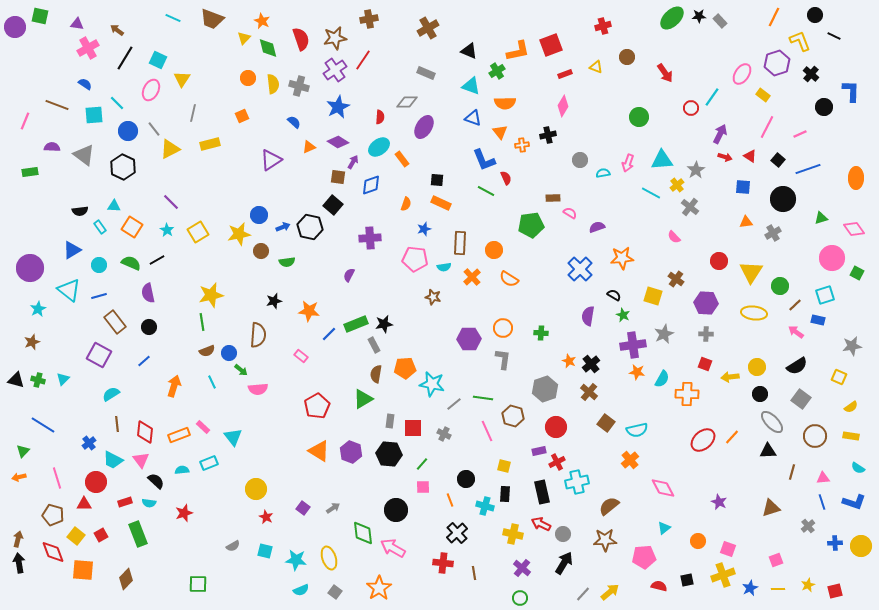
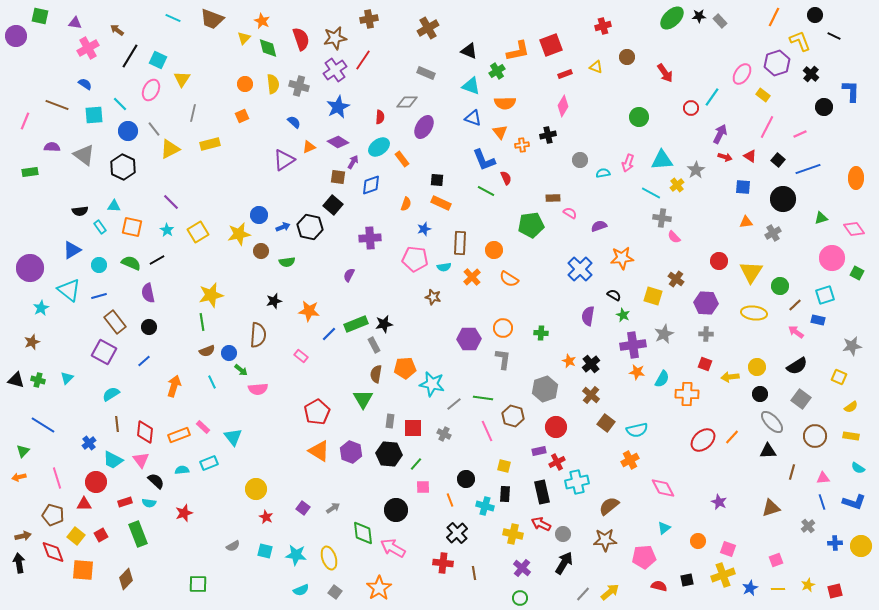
purple triangle at (77, 24): moved 2 px left, 1 px up
purple circle at (15, 27): moved 1 px right, 9 px down
black line at (125, 58): moved 5 px right, 2 px up
orange circle at (248, 78): moved 3 px left, 6 px down
cyan line at (117, 103): moved 3 px right, 1 px down
purple triangle at (271, 160): moved 13 px right
gray cross at (690, 207): moved 28 px left, 11 px down; rotated 30 degrees counterclockwise
orange square at (132, 227): rotated 20 degrees counterclockwise
purple semicircle at (597, 227): moved 2 px right, 1 px up
cyan star at (38, 309): moved 3 px right, 1 px up
purple square at (99, 355): moved 5 px right, 3 px up
cyan triangle at (63, 379): moved 4 px right, 1 px up
brown cross at (589, 392): moved 2 px right, 3 px down
green triangle at (363, 399): rotated 30 degrees counterclockwise
red pentagon at (317, 406): moved 6 px down
orange cross at (630, 460): rotated 12 degrees clockwise
green line at (422, 464): moved 6 px left
brown arrow at (18, 539): moved 5 px right, 3 px up; rotated 63 degrees clockwise
cyan star at (296, 560): moved 5 px up
